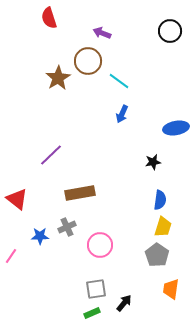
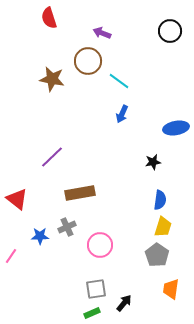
brown star: moved 6 px left, 1 px down; rotated 30 degrees counterclockwise
purple line: moved 1 px right, 2 px down
